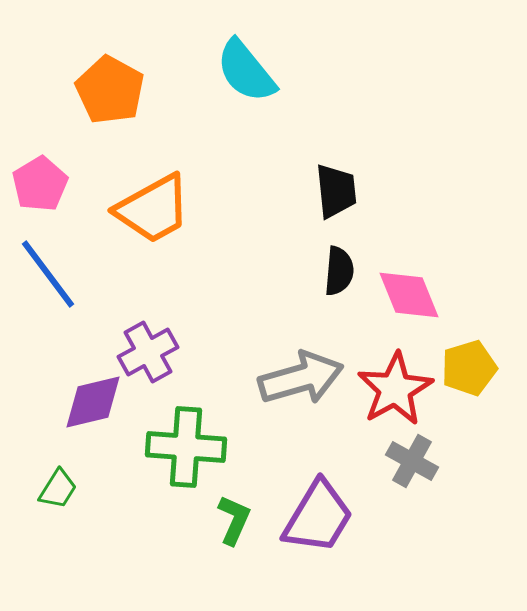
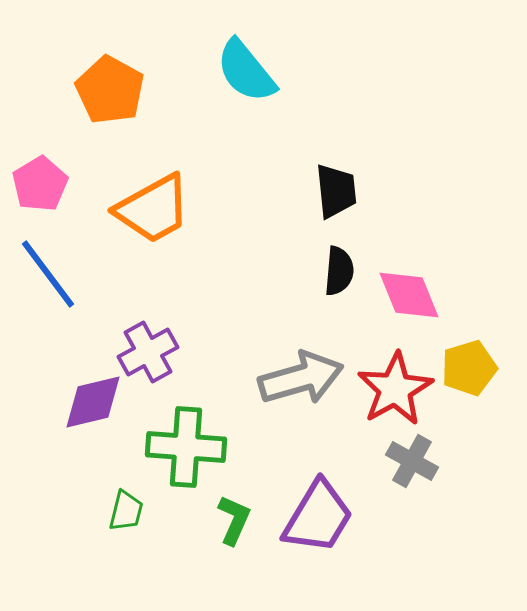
green trapezoid: moved 68 px right, 22 px down; rotated 18 degrees counterclockwise
